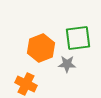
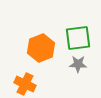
gray star: moved 11 px right
orange cross: moved 1 px left
